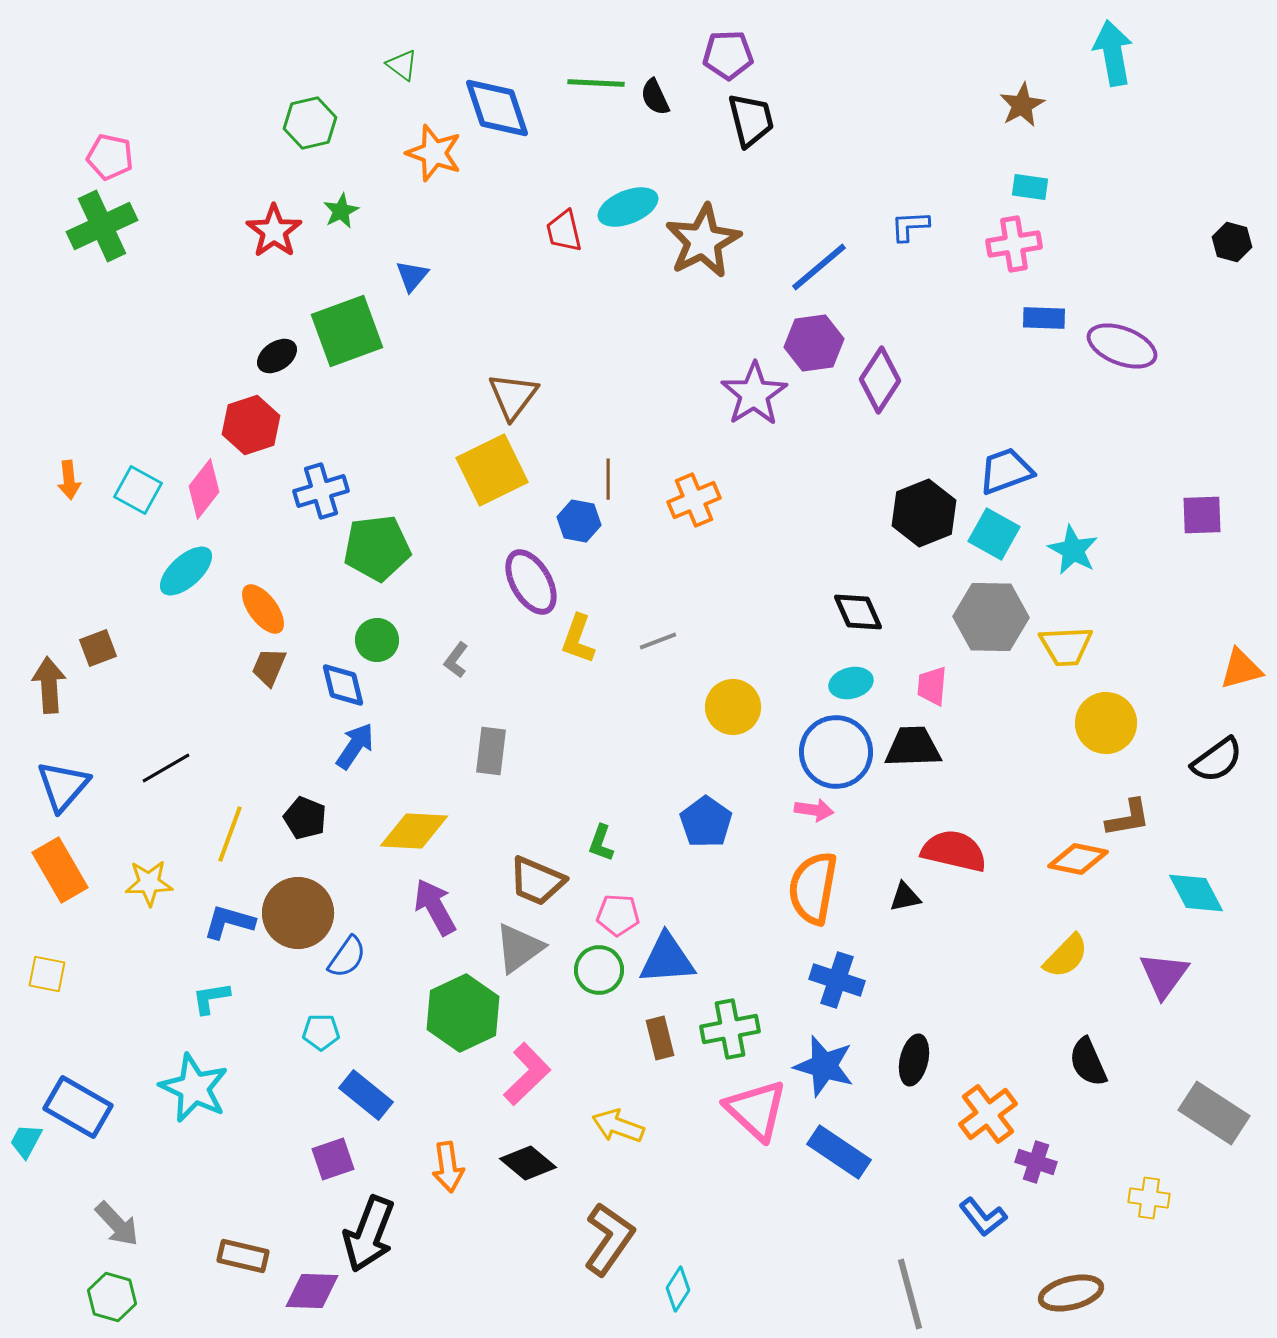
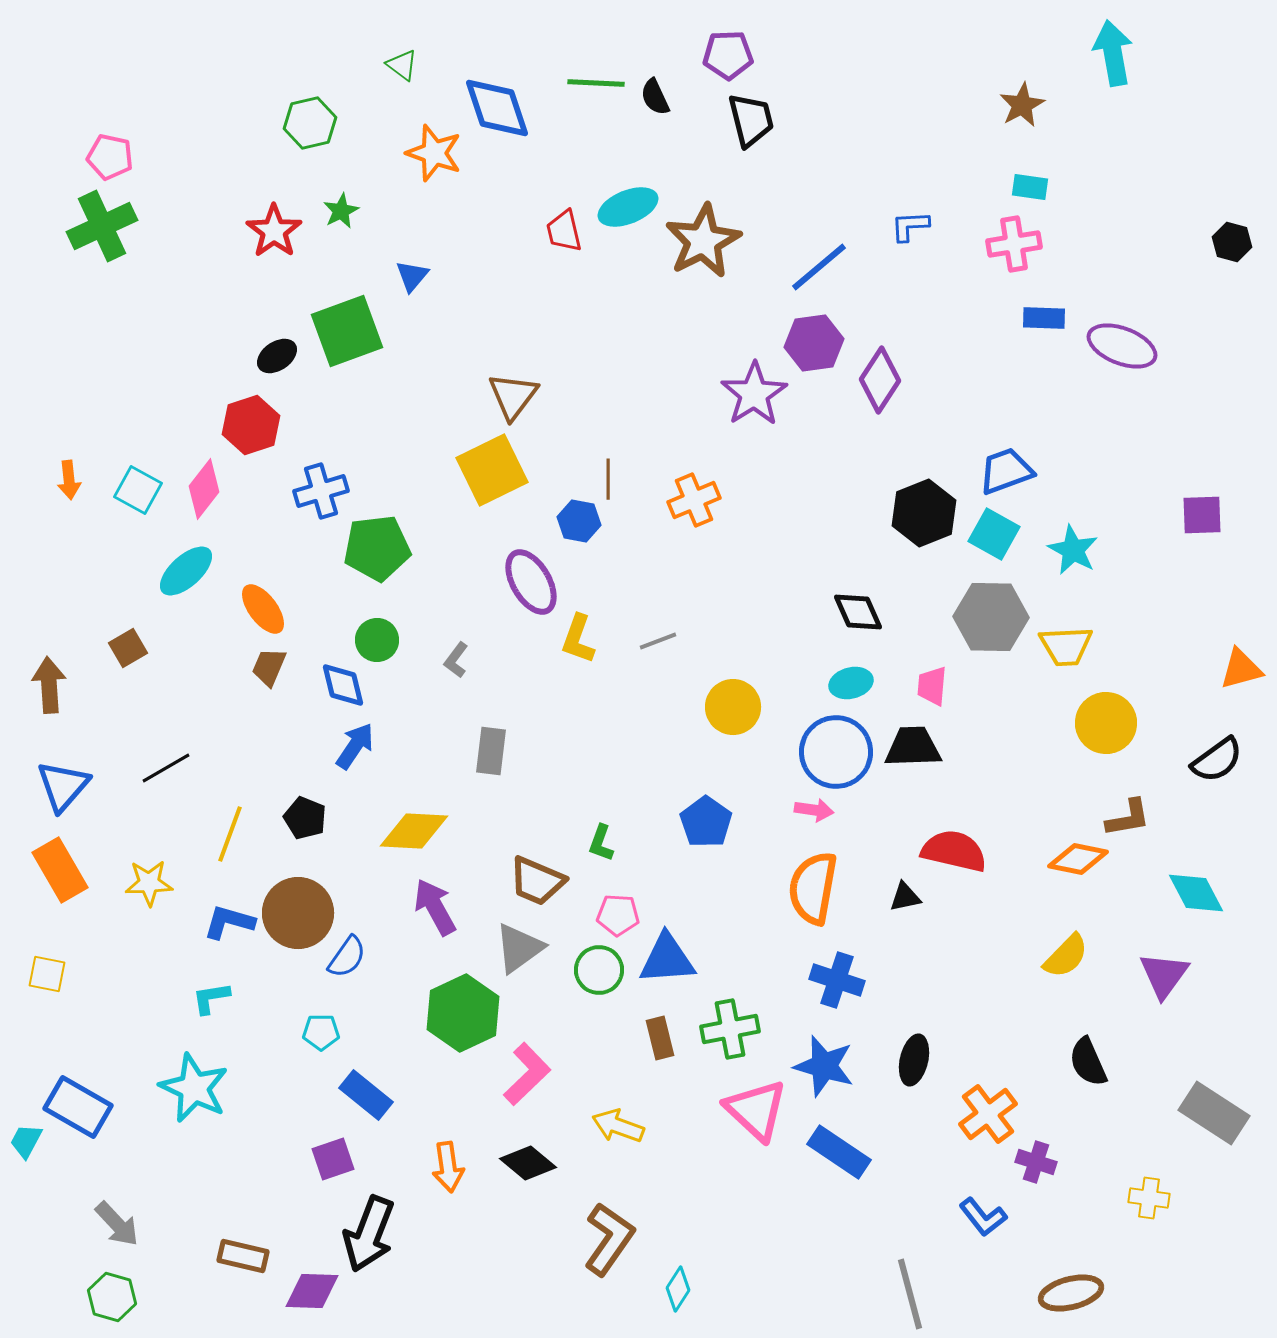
brown square at (98, 648): moved 30 px right; rotated 9 degrees counterclockwise
